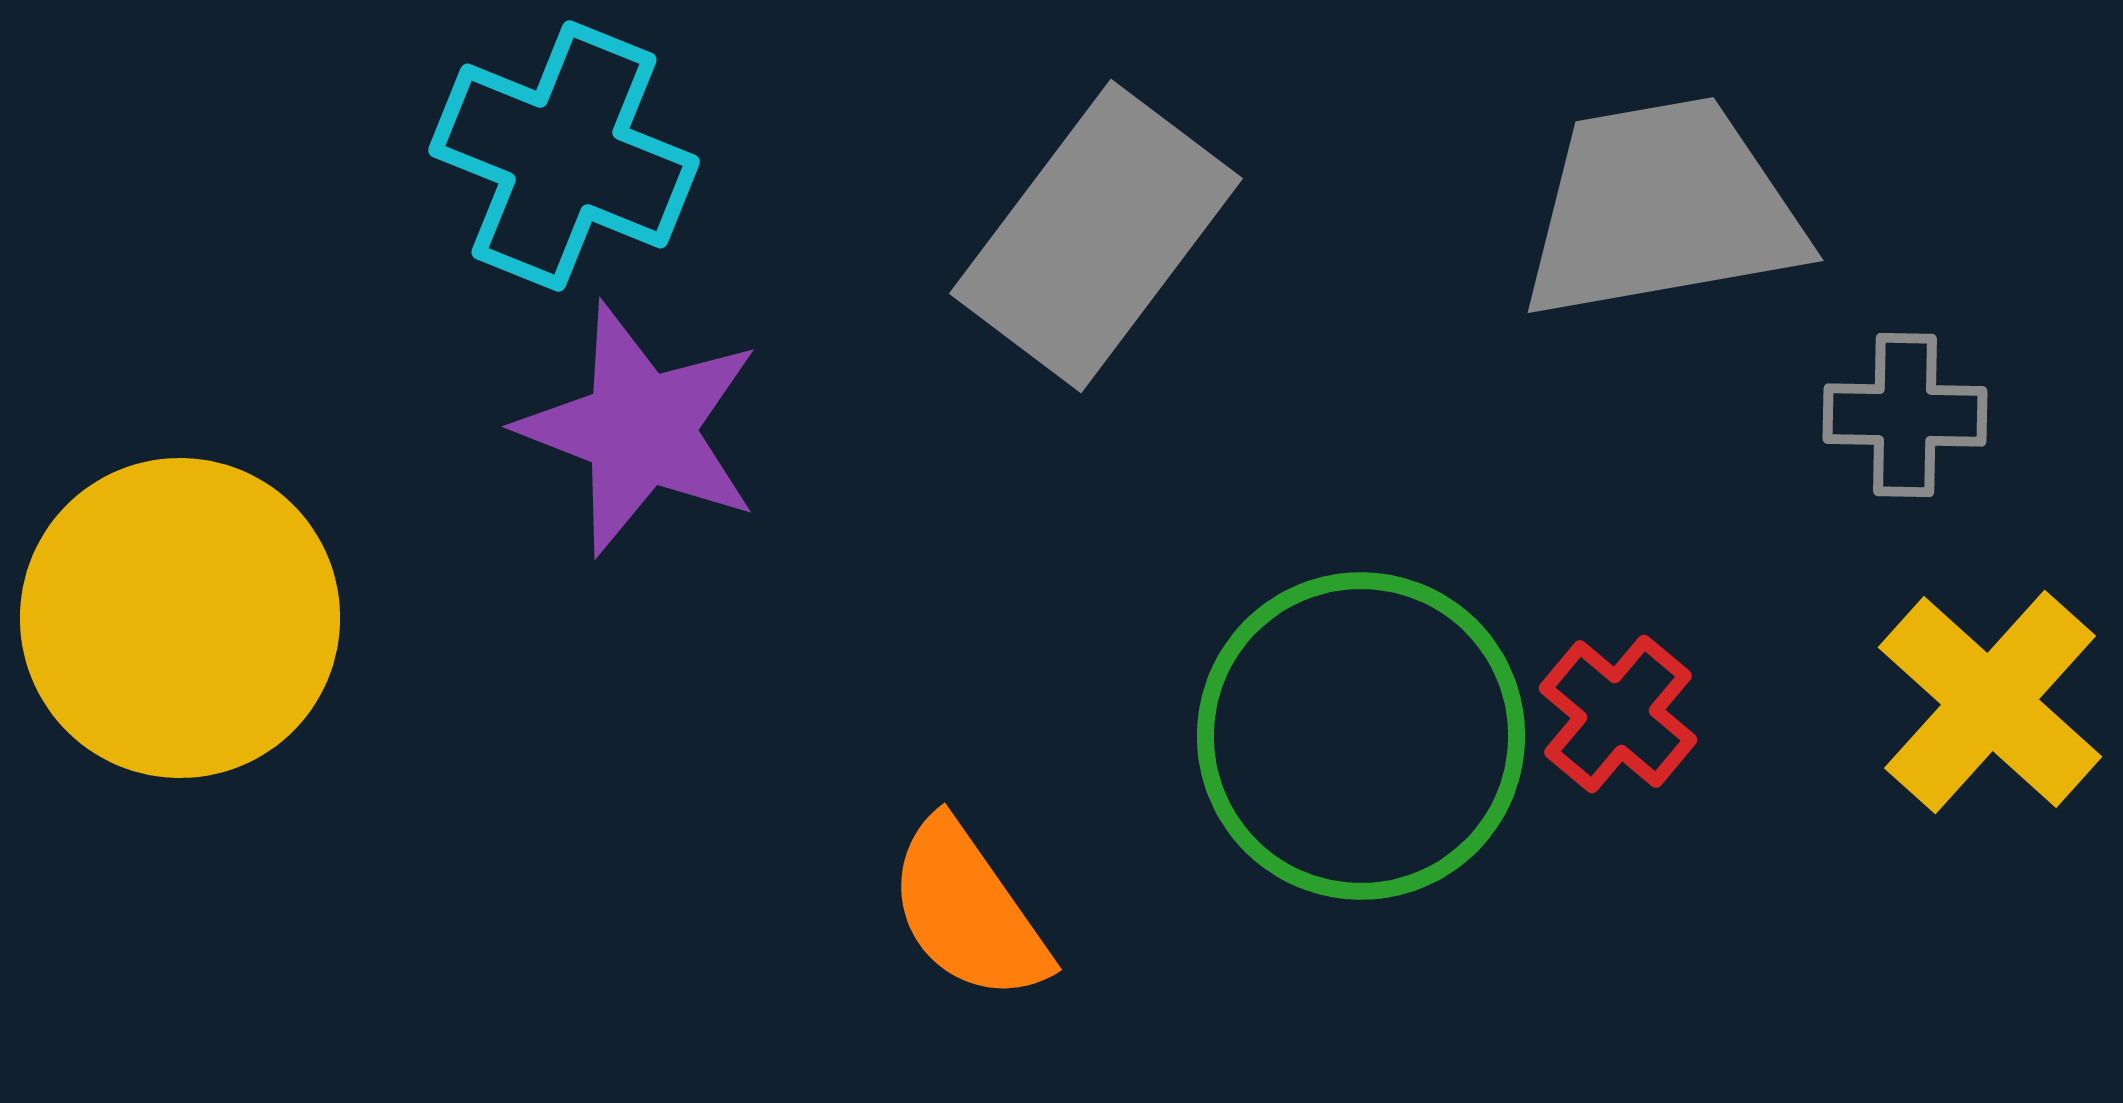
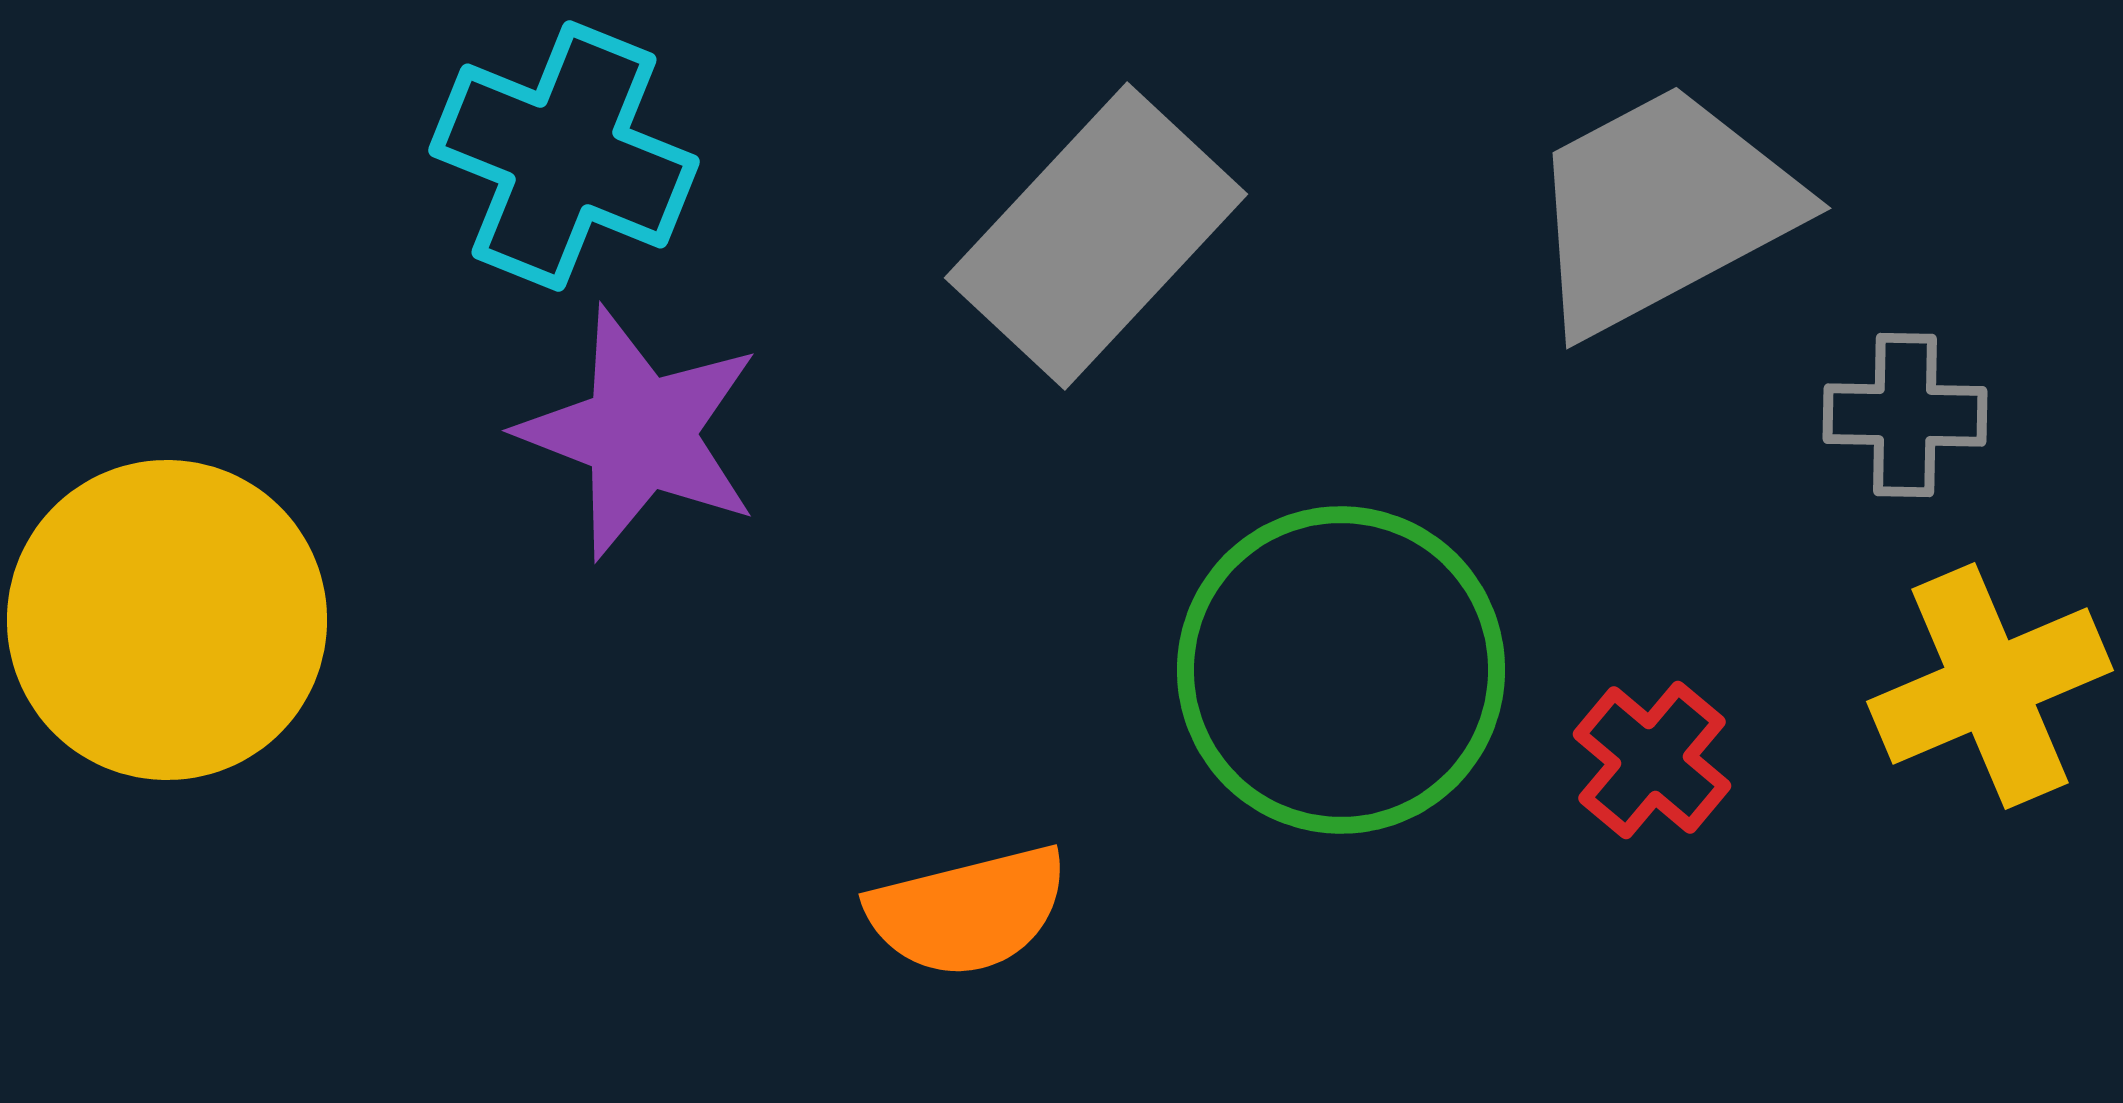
gray trapezoid: rotated 18 degrees counterclockwise
gray rectangle: rotated 6 degrees clockwise
purple star: moved 4 px down
yellow circle: moved 13 px left, 2 px down
yellow cross: moved 16 px up; rotated 25 degrees clockwise
red cross: moved 34 px right, 46 px down
green circle: moved 20 px left, 66 px up
orange semicircle: rotated 69 degrees counterclockwise
